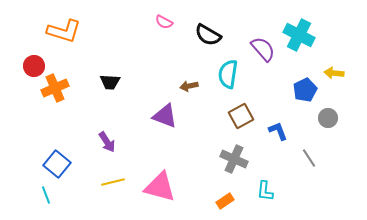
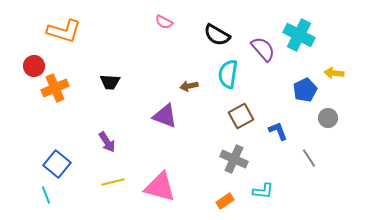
black semicircle: moved 9 px right
cyan L-shape: moved 2 px left; rotated 90 degrees counterclockwise
